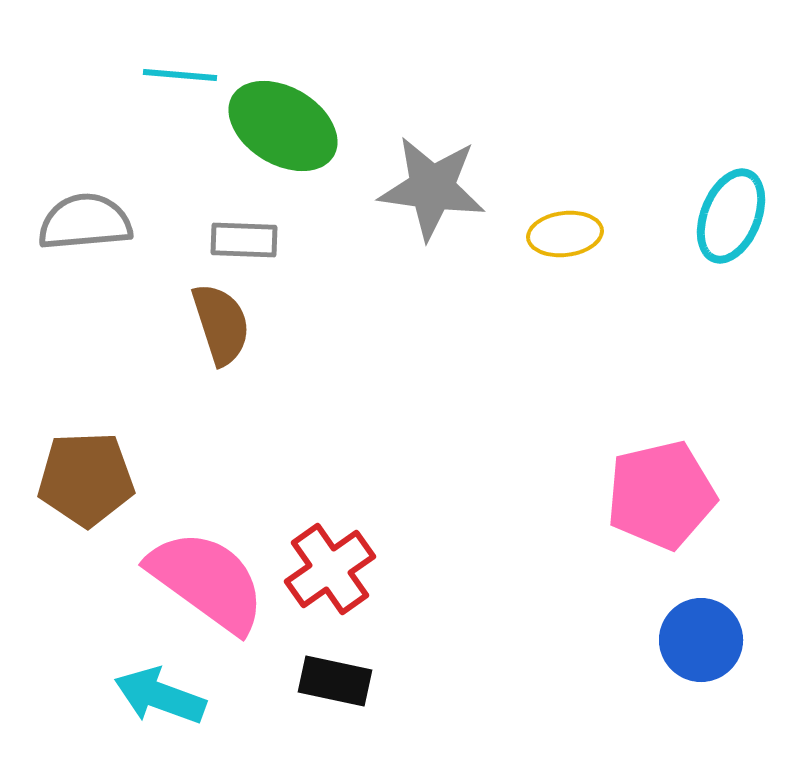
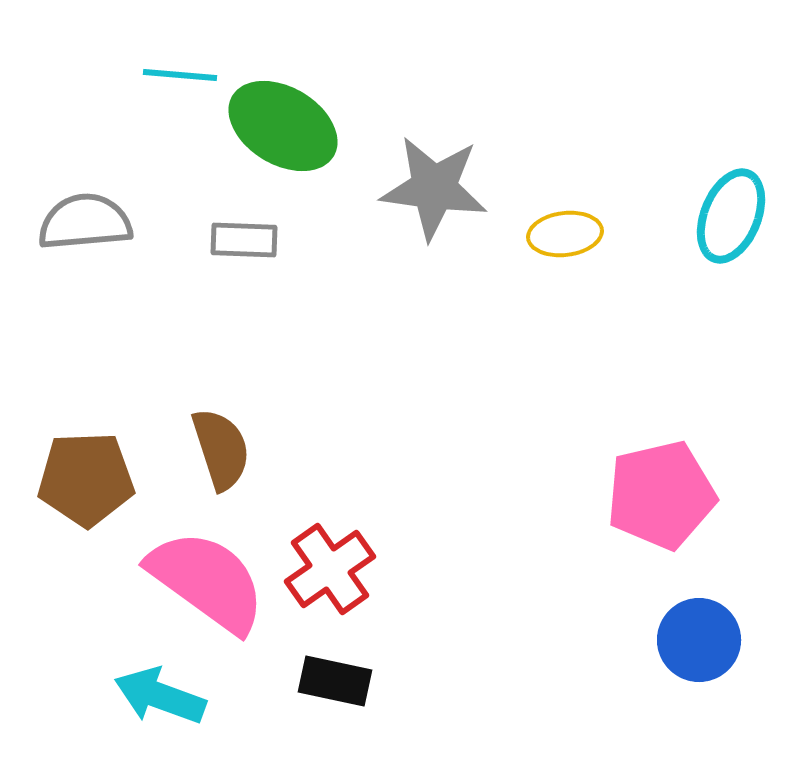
gray star: moved 2 px right
brown semicircle: moved 125 px down
blue circle: moved 2 px left
